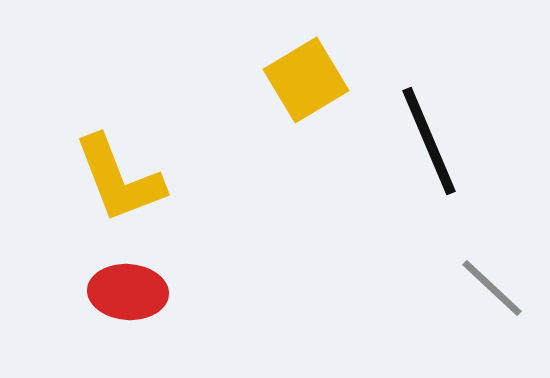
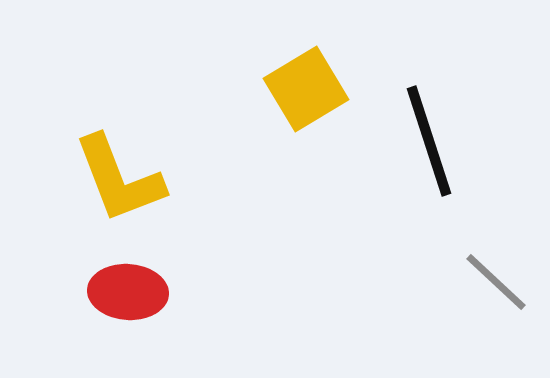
yellow square: moved 9 px down
black line: rotated 5 degrees clockwise
gray line: moved 4 px right, 6 px up
